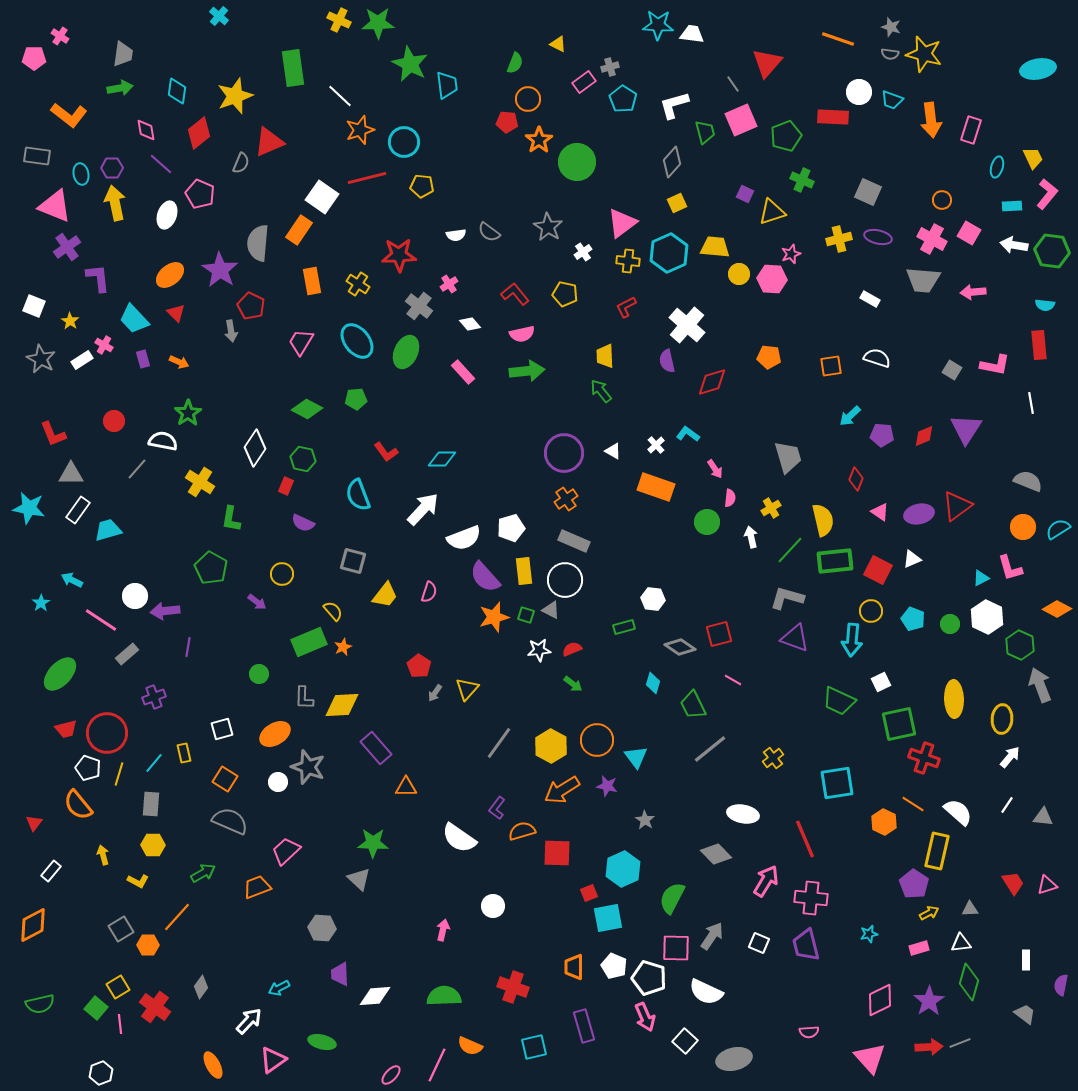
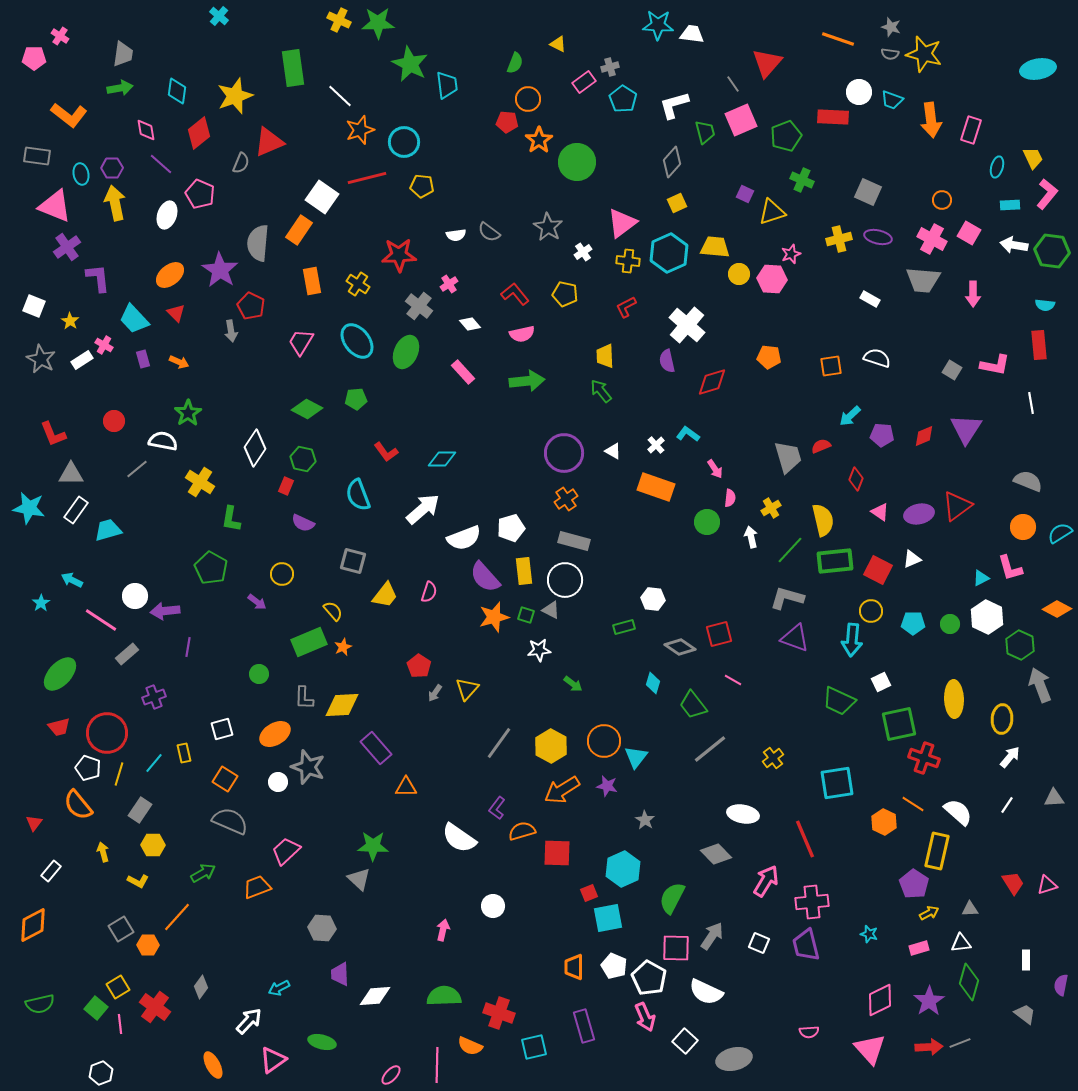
cyan rectangle at (1012, 206): moved 2 px left, 1 px up
pink arrow at (973, 292): moved 2 px down; rotated 85 degrees counterclockwise
green arrow at (527, 371): moved 10 px down
gray line at (137, 469): rotated 10 degrees clockwise
white arrow at (423, 509): rotated 6 degrees clockwise
white rectangle at (78, 510): moved 2 px left
cyan semicircle at (1058, 529): moved 2 px right, 4 px down
gray rectangle at (574, 541): rotated 8 degrees counterclockwise
cyan pentagon at (913, 619): moved 4 px down; rotated 20 degrees counterclockwise
red semicircle at (572, 649): moved 249 px right, 203 px up
green trapezoid at (693, 705): rotated 12 degrees counterclockwise
red trapezoid at (66, 729): moved 7 px left, 2 px up
orange circle at (597, 740): moved 7 px right, 1 px down
cyan triangle at (636, 757): rotated 15 degrees clockwise
gray rectangle at (151, 804): moved 11 px left, 6 px down; rotated 30 degrees clockwise
gray triangle at (1043, 817): moved 11 px right, 19 px up; rotated 10 degrees counterclockwise
green star at (373, 843): moved 3 px down
yellow arrow at (103, 855): moved 3 px up
pink cross at (811, 898): moved 1 px right, 4 px down; rotated 12 degrees counterclockwise
cyan star at (869, 934): rotated 30 degrees clockwise
white pentagon at (649, 978): rotated 12 degrees clockwise
red cross at (513, 987): moved 14 px left, 26 px down
pink triangle at (870, 1058): moved 9 px up
pink line at (437, 1065): rotated 24 degrees counterclockwise
